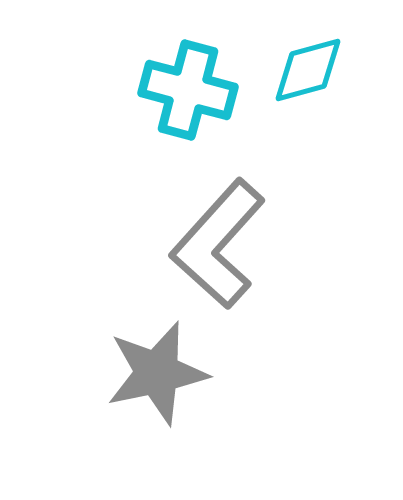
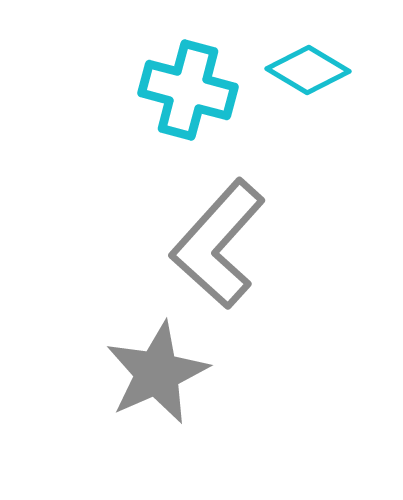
cyan diamond: rotated 46 degrees clockwise
gray star: rotated 12 degrees counterclockwise
